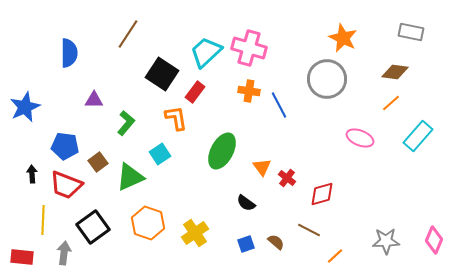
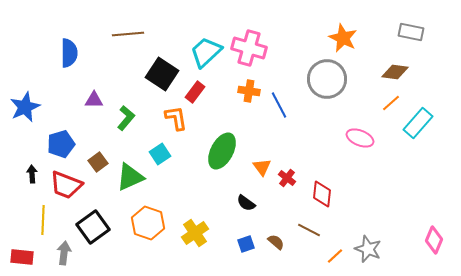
brown line at (128, 34): rotated 52 degrees clockwise
green L-shape at (126, 123): moved 5 px up
cyan rectangle at (418, 136): moved 13 px up
blue pentagon at (65, 146): moved 4 px left, 2 px up; rotated 24 degrees counterclockwise
red diamond at (322, 194): rotated 68 degrees counterclockwise
gray star at (386, 241): moved 18 px left, 8 px down; rotated 24 degrees clockwise
